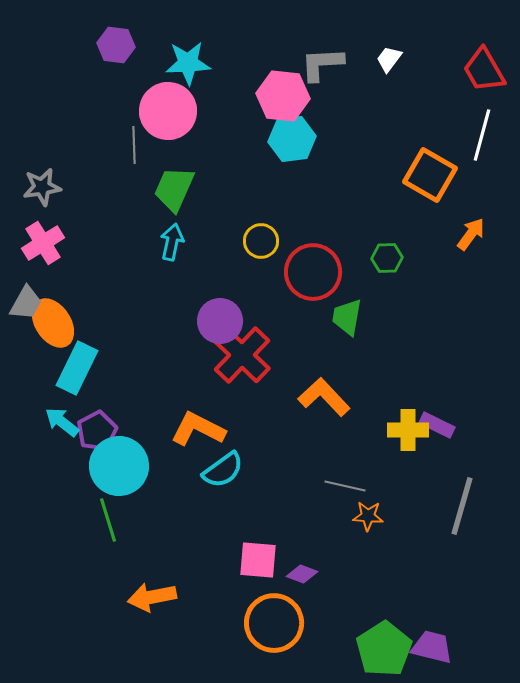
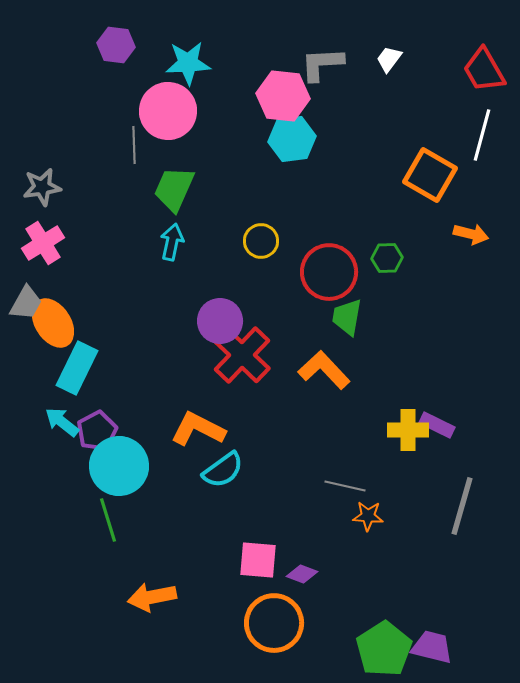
orange arrow at (471, 234): rotated 68 degrees clockwise
red circle at (313, 272): moved 16 px right
orange L-shape at (324, 397): moved 27 px up
